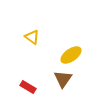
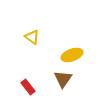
yellow ellipse: moved 1 px right; rotated 15 degrees clockwise
red rectangle: rotated 21 degrees clockwise
